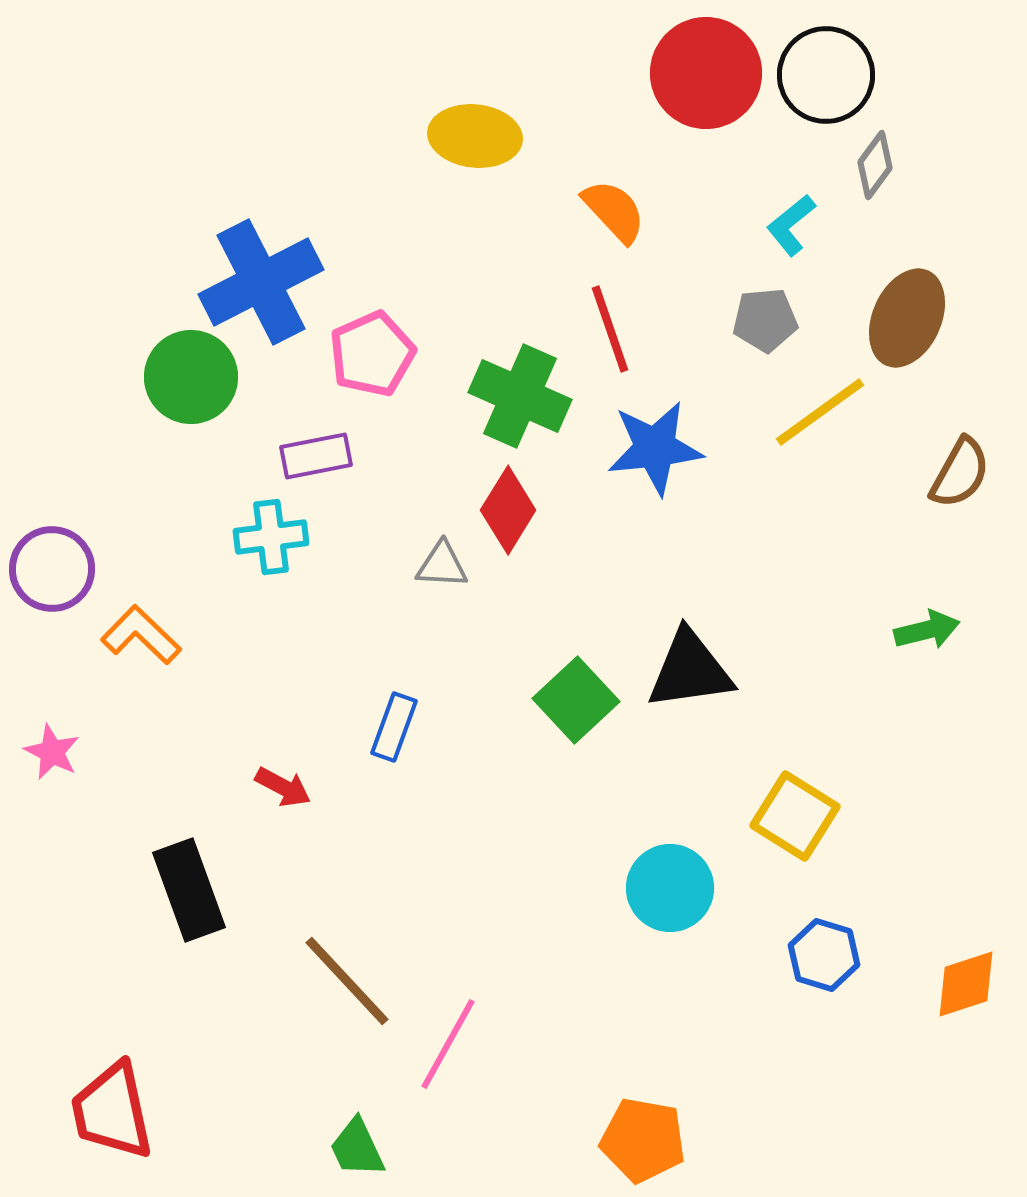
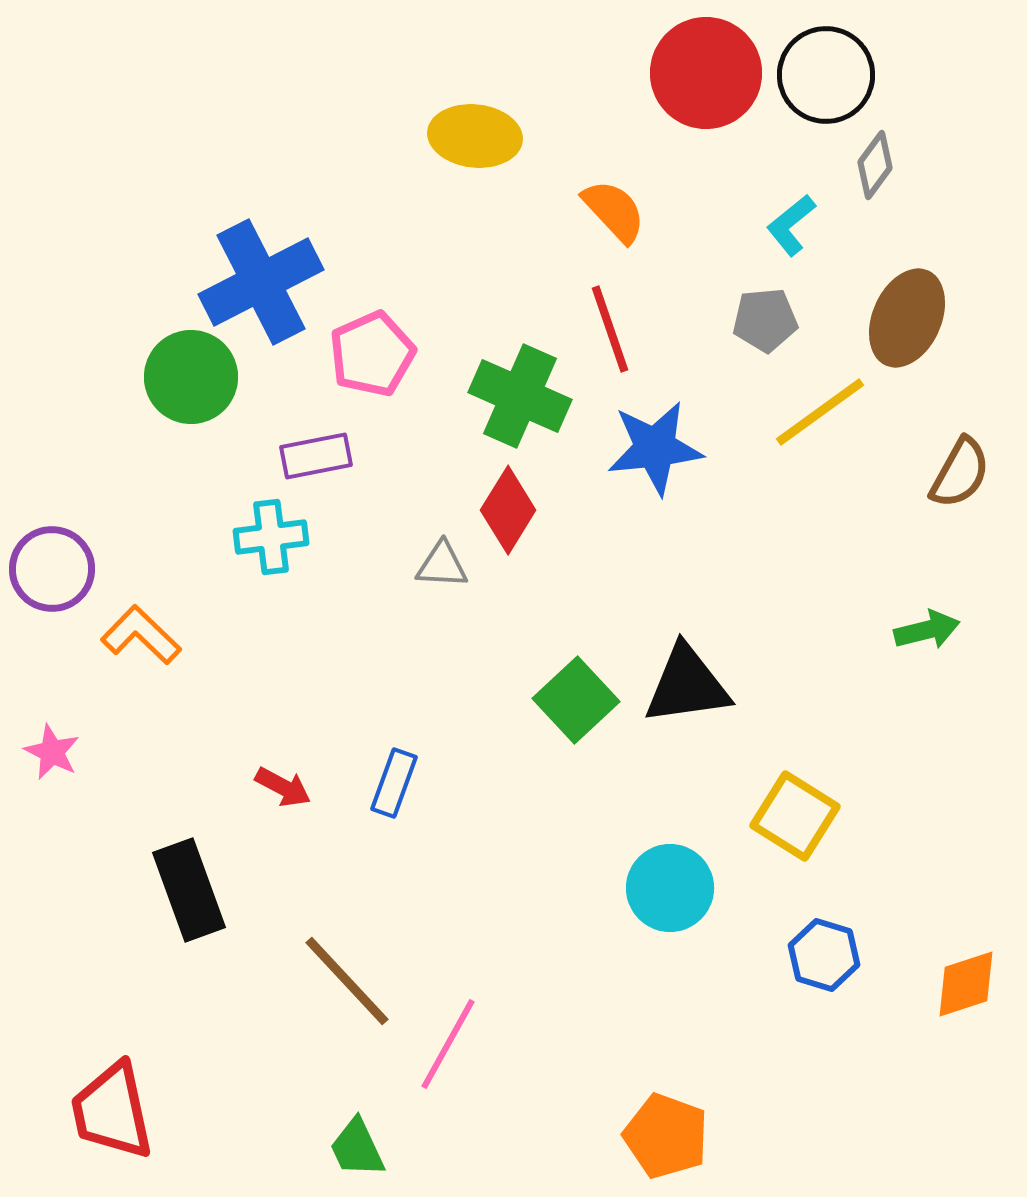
black triangle: moved 3 px left, 15 px down
blue rectangle: moved 56 px down
orange pentagon: moved 23 px right, 4 px up; rotated 10 degrees clockwise
